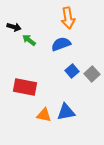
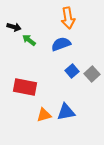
orange triangle: rotated 28 degrees counterclockwise
